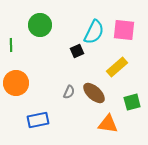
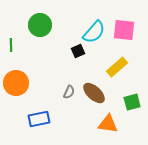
cyan semicircle: rotated 15 degrees clockwise
black square: moved 1 px right
blue rectangle: moved 1 px right, 1 px up
